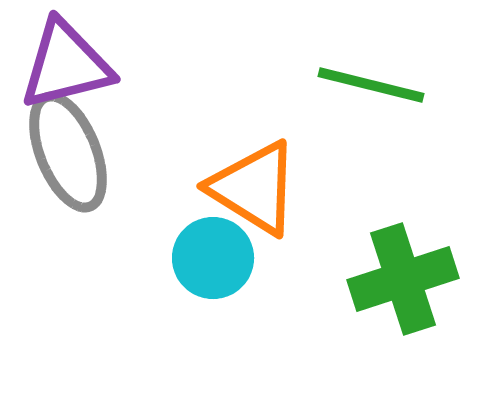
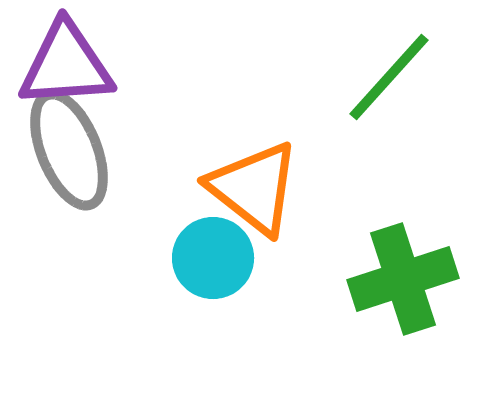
purple triangle: rotated 10 degrees clockwise
green line: moved 18 px right, 8 px up; rotated 62 degrees counterclockwise
gray ellipse: moved 1 px right, 2 px up
orange triangle: rotated 6 degrees clockwise
